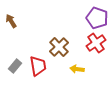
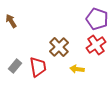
purple pentagon: moved 1 px down
red cross: moved 2 px down
red trapezoid: moved 1 px down
